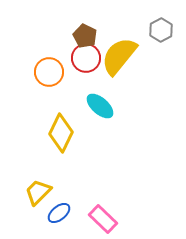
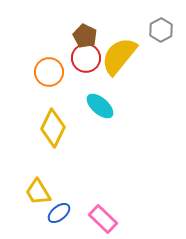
yellow diamond: moved 8 px left, 5 px up
yellow trapezoid: rotated 76 degrees counterclockwise
